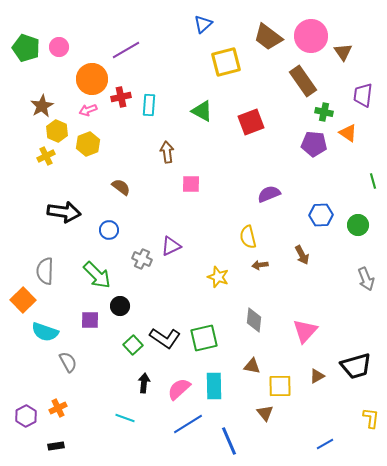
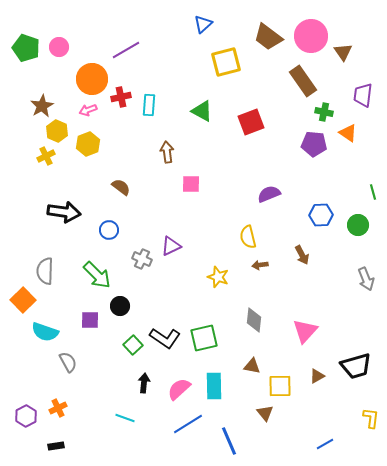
green line at (373, 181): moved 11 px down
